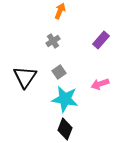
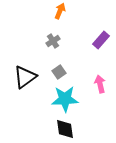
black triangle: rotated 20 degrees clockwise
pink arrow: rotated 96 degrees clockwise
cyan star: rotated 12 degrees counterclockwise
black diamond: rotated 30 degrees counterclockwise
